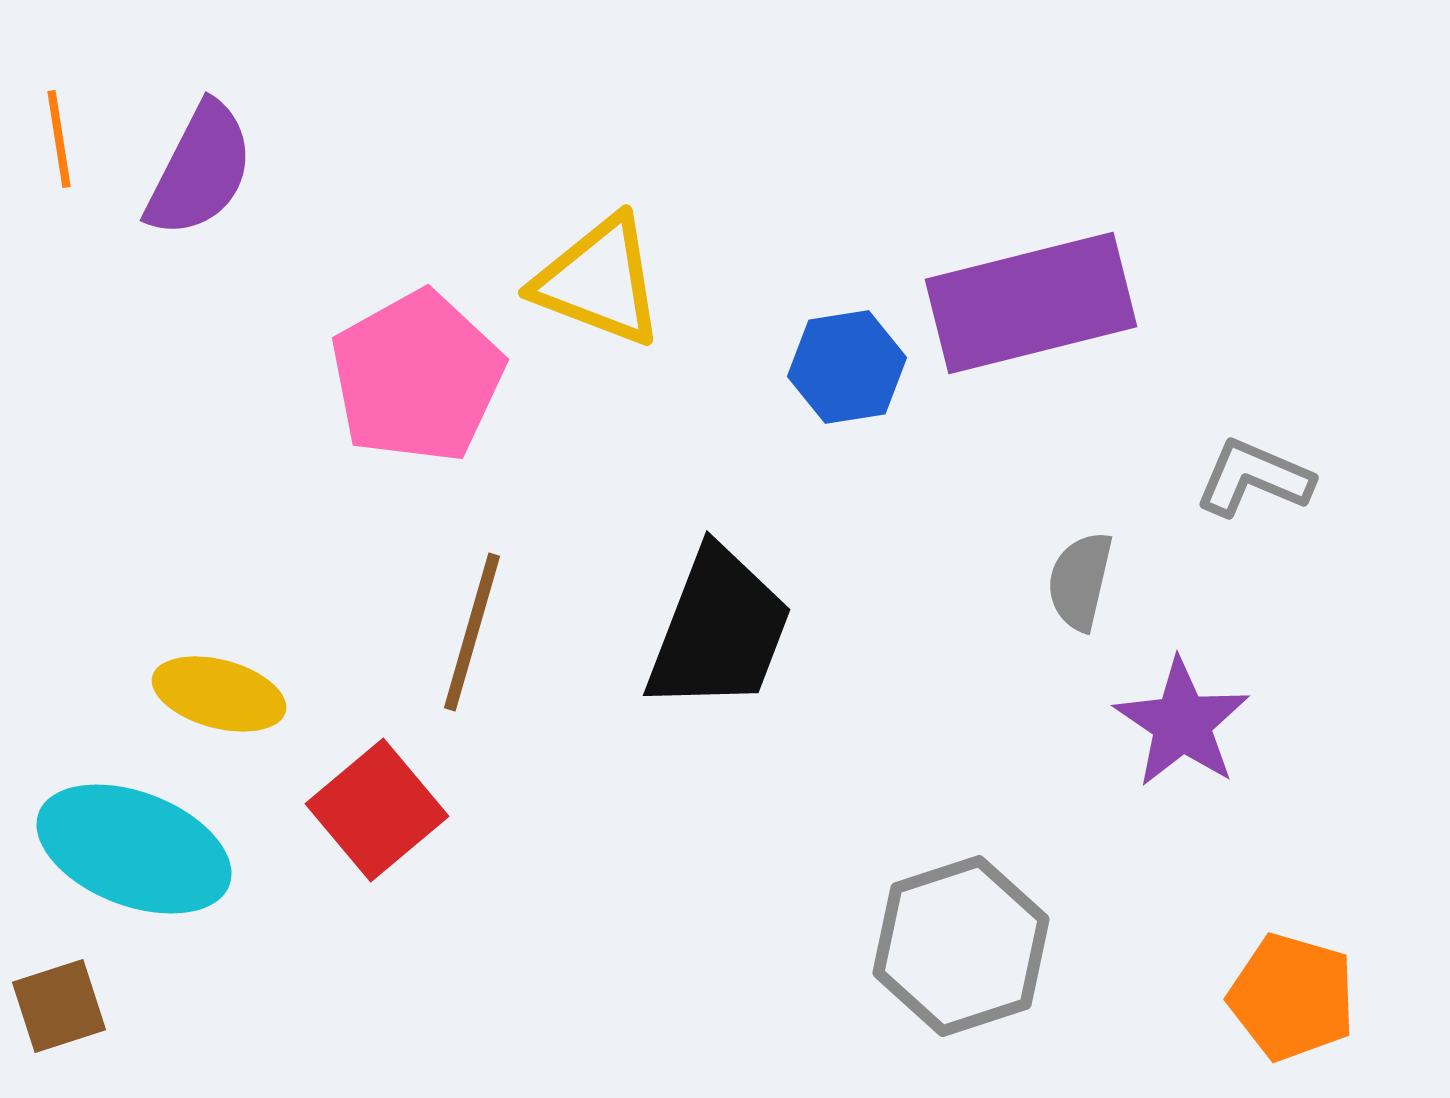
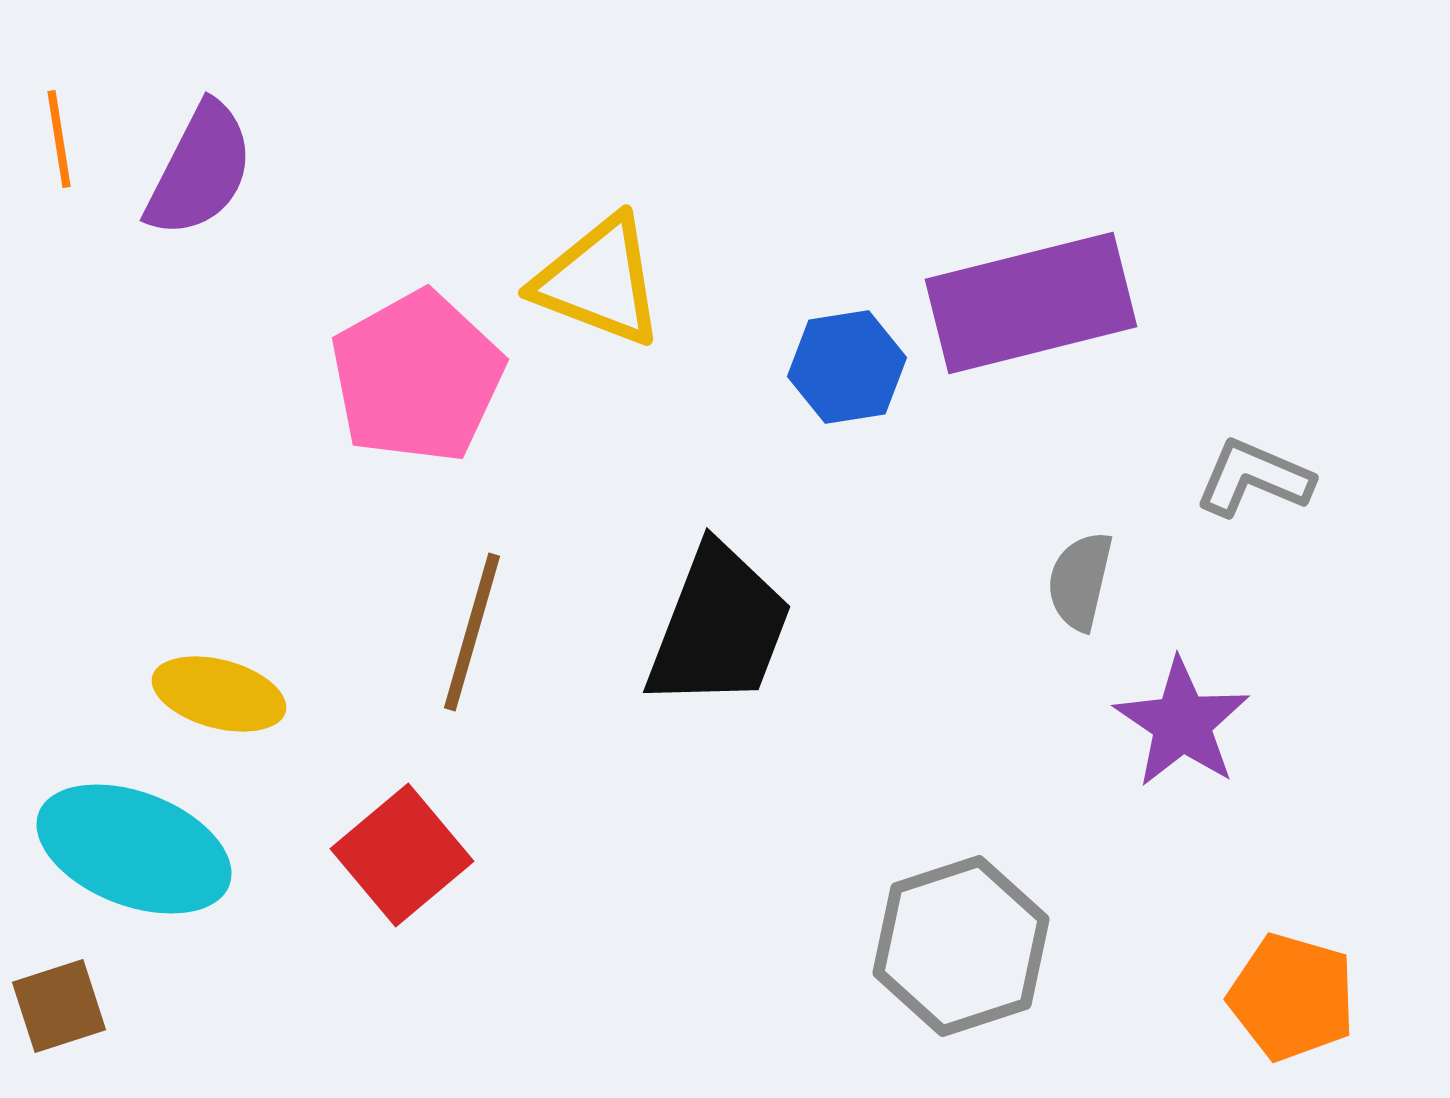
black trapezoid: moved 3 px up
red square: moved 25 px right, 45 px down
